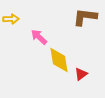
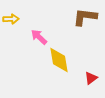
red triangle: moved 10 px right, 4 px down
